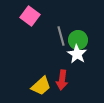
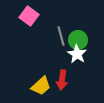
pink square: moved 1 px left
